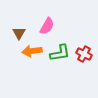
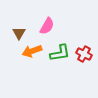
orange arrow: rotated 12 degrees counterclockwise
